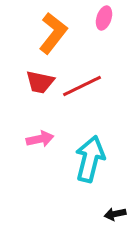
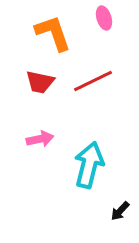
pink ellipse: rotated 35 degrees counterclockwise
orange L-shape: rotated 57 degrees counterclockwise
red line: moved 11 px right, 5 px up
cyan arrow: moved 1 px left, 6 px down
black arrow: moved 5 px right, 3 px up; rotated 35 degrees counterclockwise
